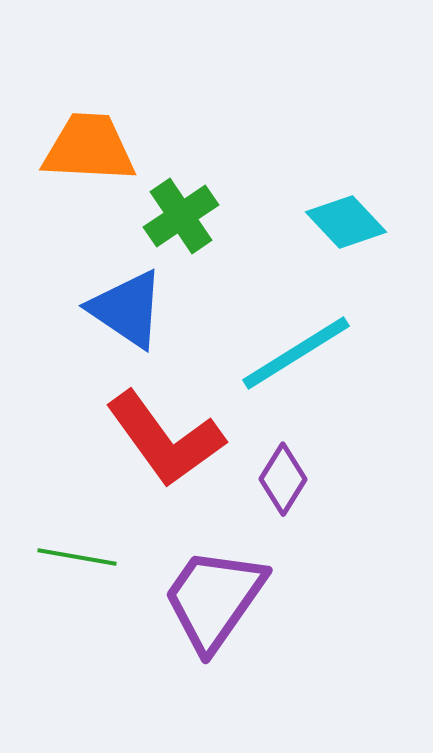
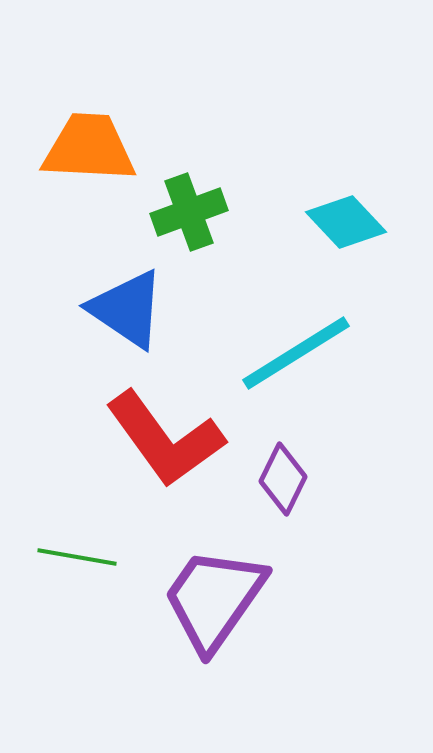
green cross: moved 8 px right, 4 px up; rotated 14 degrees clockwise
purple diamond: rotated 6 degrees counterclockwise
